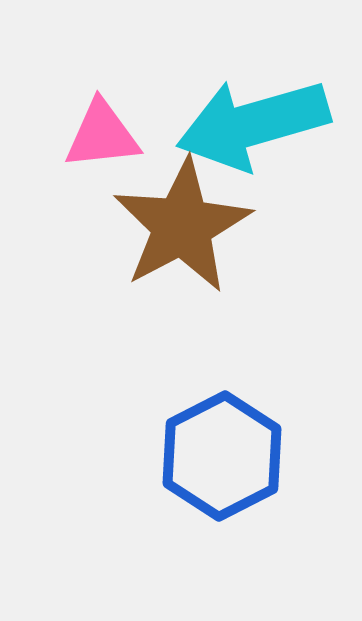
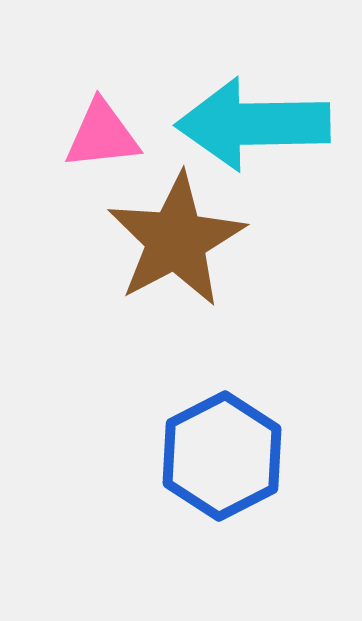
cyan arrow: rotated 15 degrees clockwise
brown star: moved 6 px left, 14 px down
